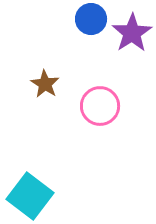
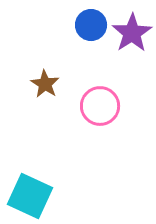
blue circle: moved 6 px down
cyan square: rotated 12 degrees counterclockwise
